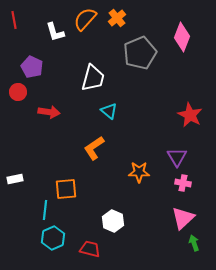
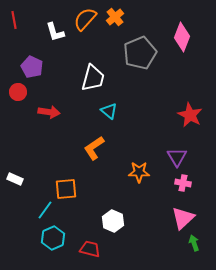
orange cross: moved 2 px left, 1 px up
white rectangle: rotated 35 degrees clockwise
cyan line: rotated 30 degrees clockwise
